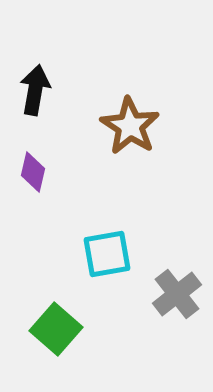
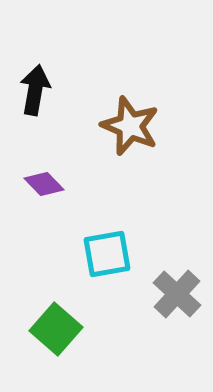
brown star: rotated 10 degrees counterclockwise
purple diamond: moved 11 px right, 12 px down; rotated 57 degrees counterclockwise
gray cross: rotated 9 degrees counterclockwise
